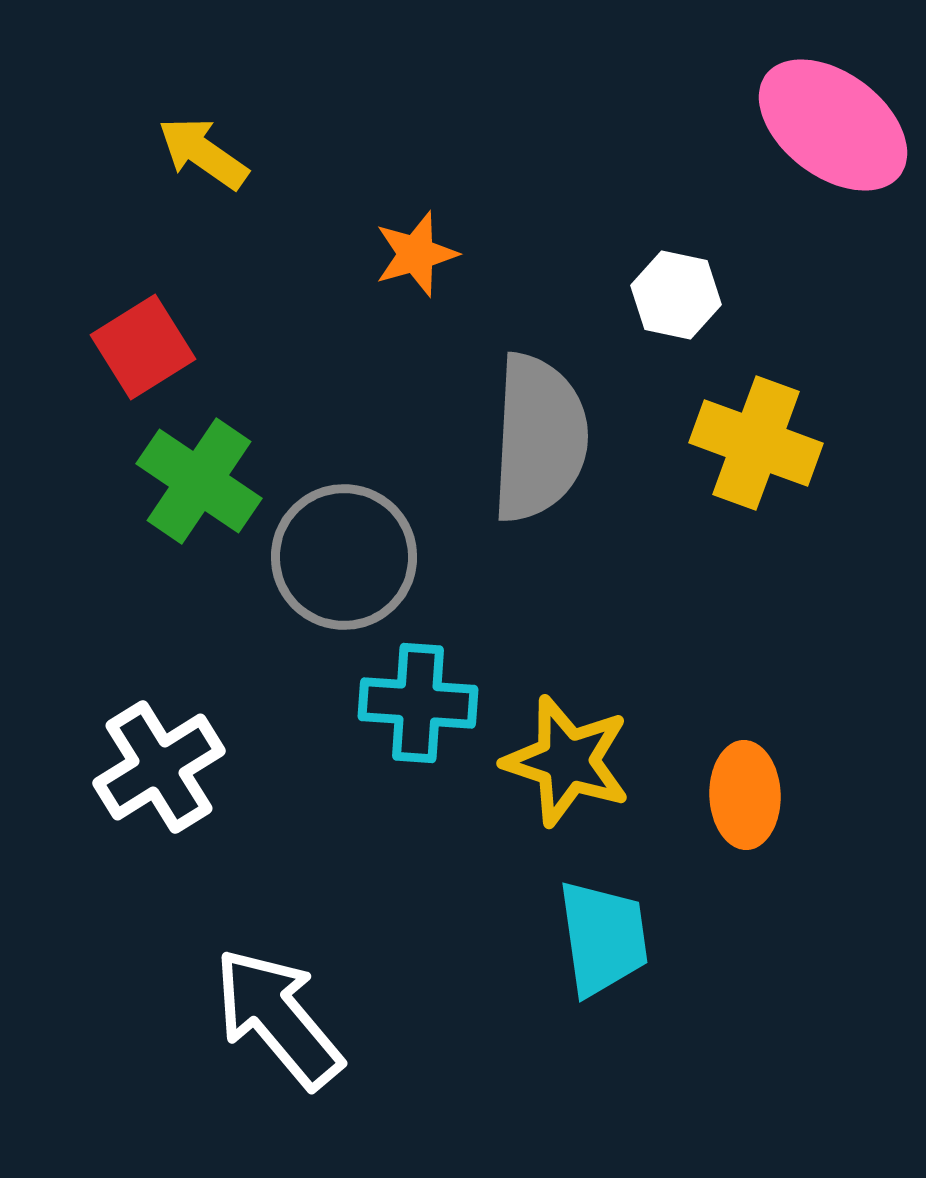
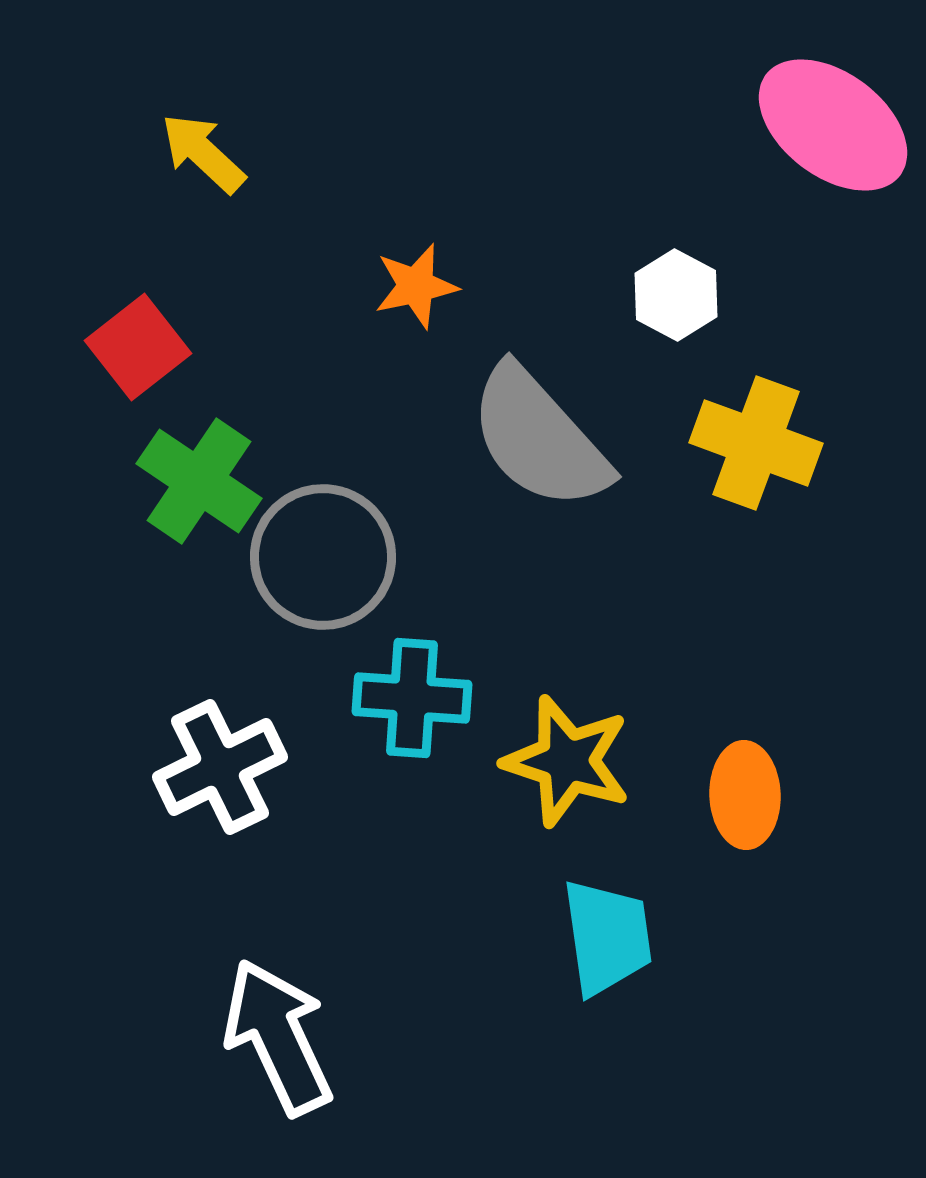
yellow arrow: rotated 8 degrees clockwise
orange star: moved 32 px down; rotated 4 degrees clockwise
white hexagon: rotated 16 degrees clockwise
red square: moved 5 px left; rotated 6 degrees counterclockwise
gray semicircle: rotated 135 degrees clockwise
gray circle: moved 21 px left
cyan cross: moved 6 px left, 5 px up
white cross: moved 61 px right; rotated 6 degrees clockwise
cyan trapezoid: moved 4 px right, 1 px up
white arrow: moved 19 px down; rotated 15 degrees clockwise
